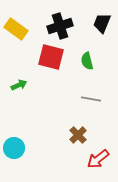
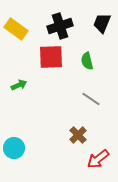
red square: rotated 16 degrees counterclockwise
gray line: rotated 24 degrees clockwise
